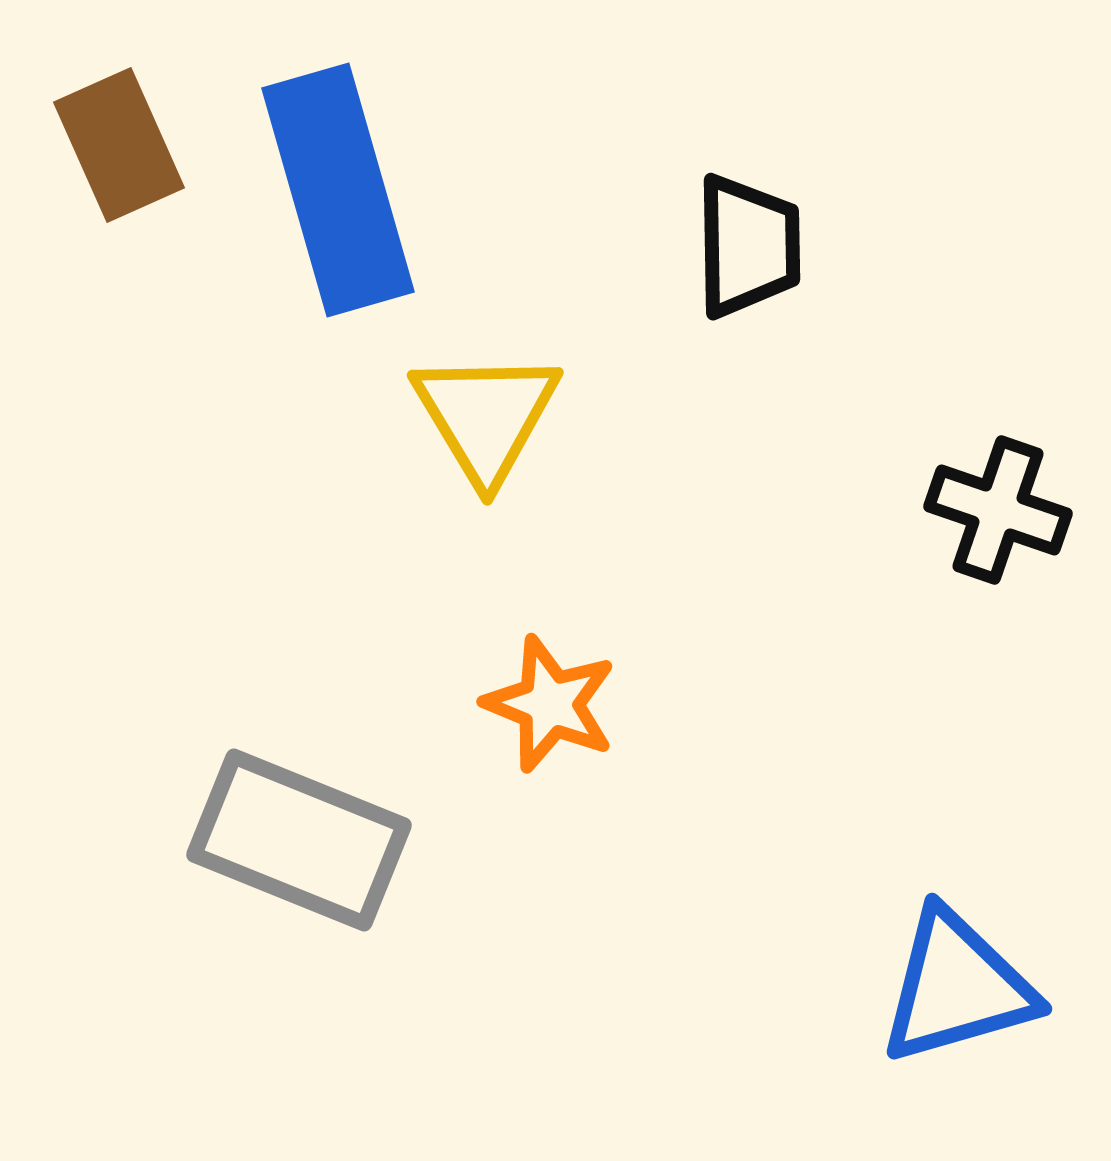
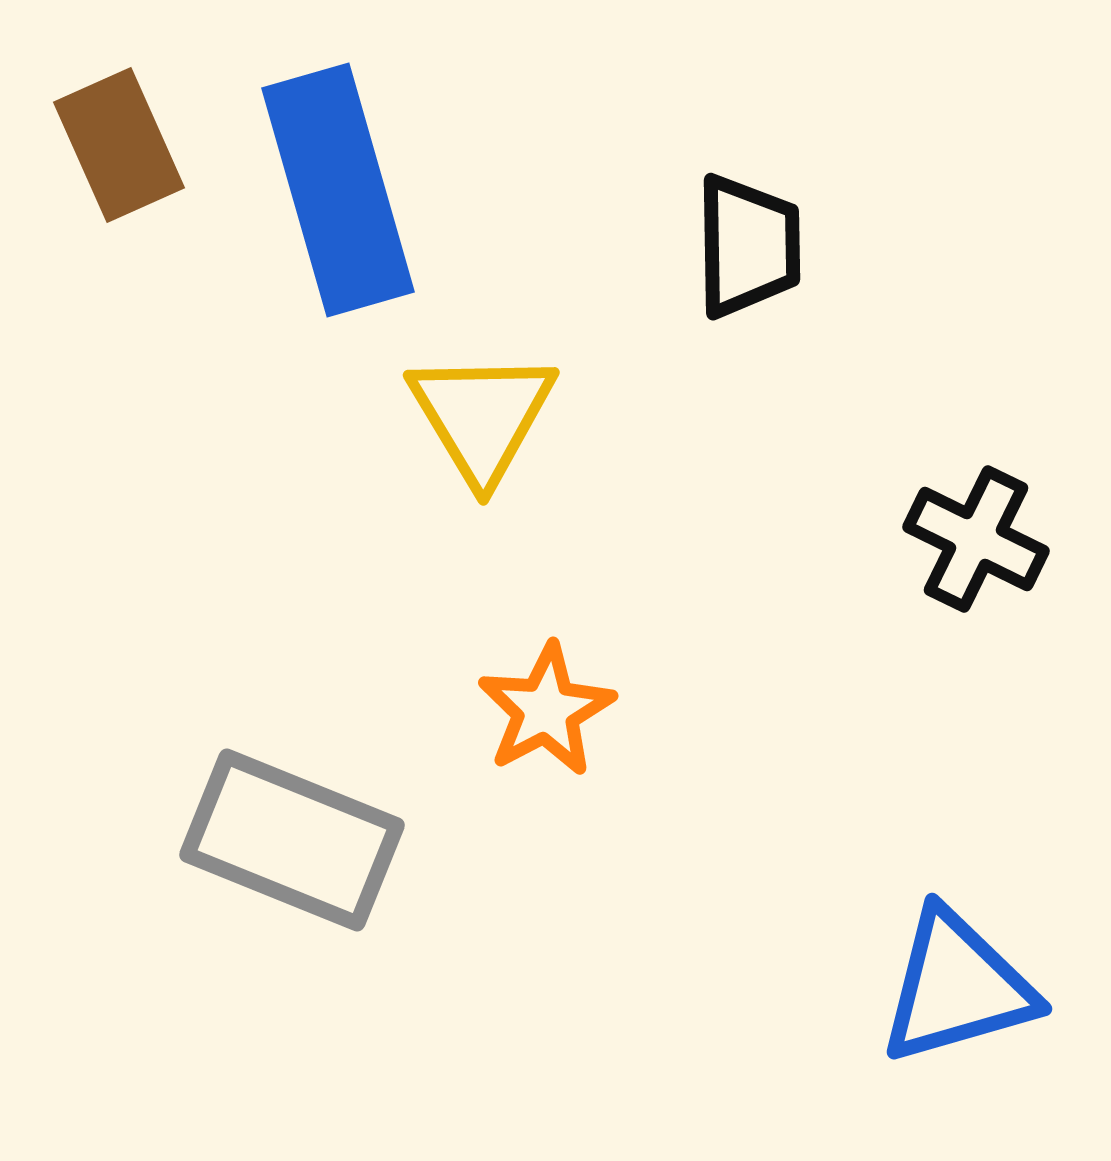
yellow triangle: moved 4 px left
black cross: moved 22 px left, 29 px down; rotated 7 degrees clockwise
orange star: moved 4 px left, 6 px down; rotated 22 degrees clockwise
gray rectangle: moved 7 px left
